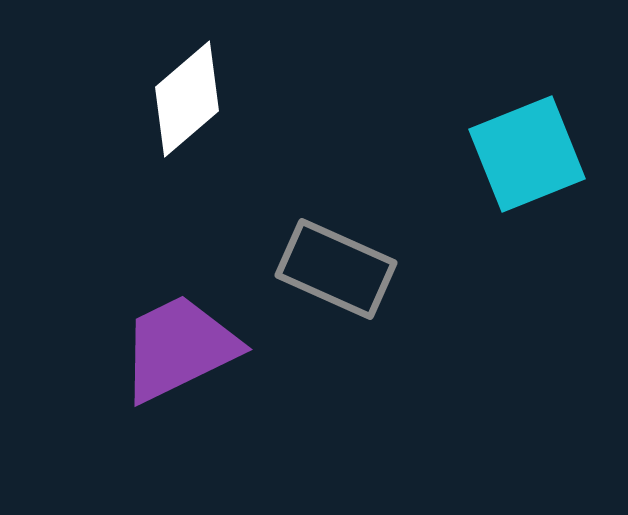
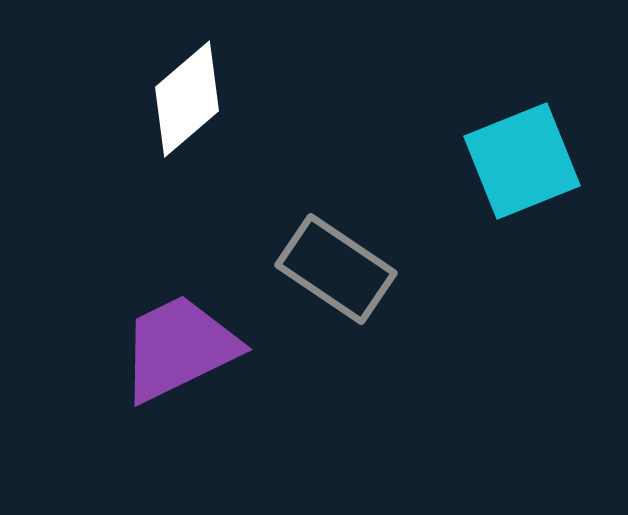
cyan square: moved 5 px left, 7 px down
gray rectangle: rotated 10 degrees clockwise
